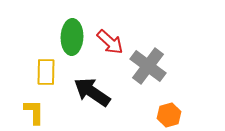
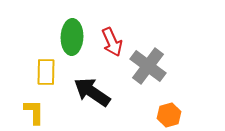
red arrow: moved 2 px right; rotated 24 degrees clockwise
